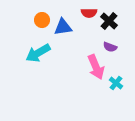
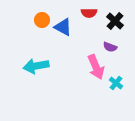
black cross: moved 6 px right
blue triangle: rotated 36 degrees clockwise
cyan arrow: moved 2 px left, 13 px down; rotated 20 degrees clockwise
